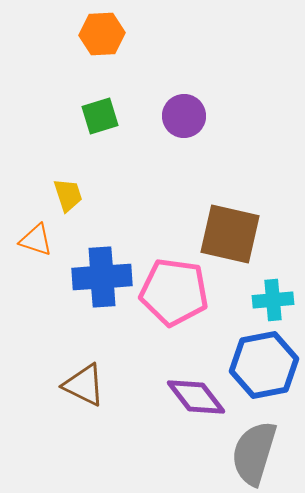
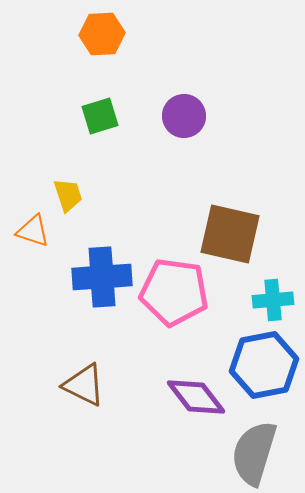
orange triangle: moved 3 px left, 9 px up
